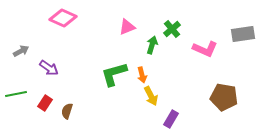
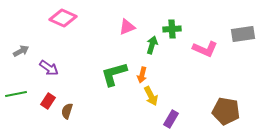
green cross: rotated 36 degrees clockwise
orange arrow: rotated 28 degrees clockwise
brown pentagon: moved 2 px right, 14 px down
red rectangle: moved 3 px right, 2 px up
